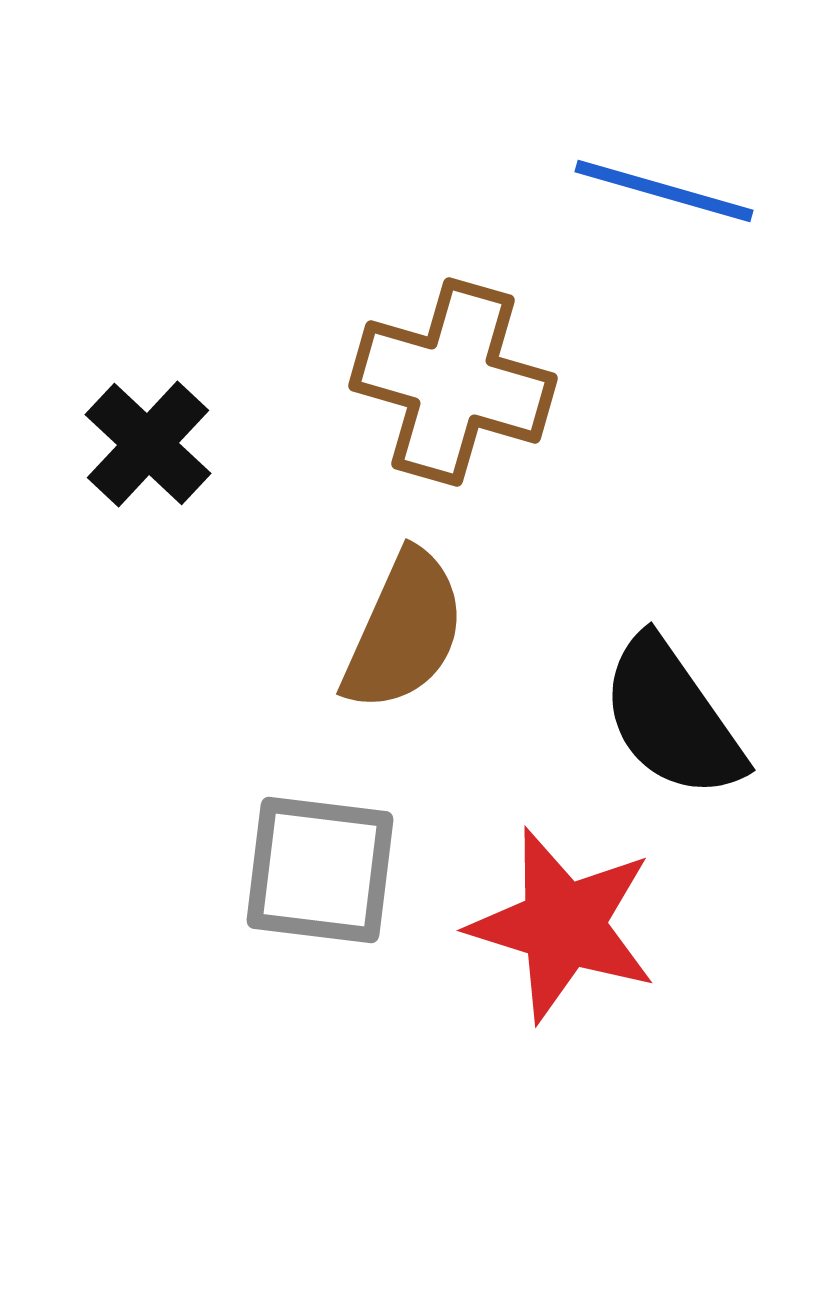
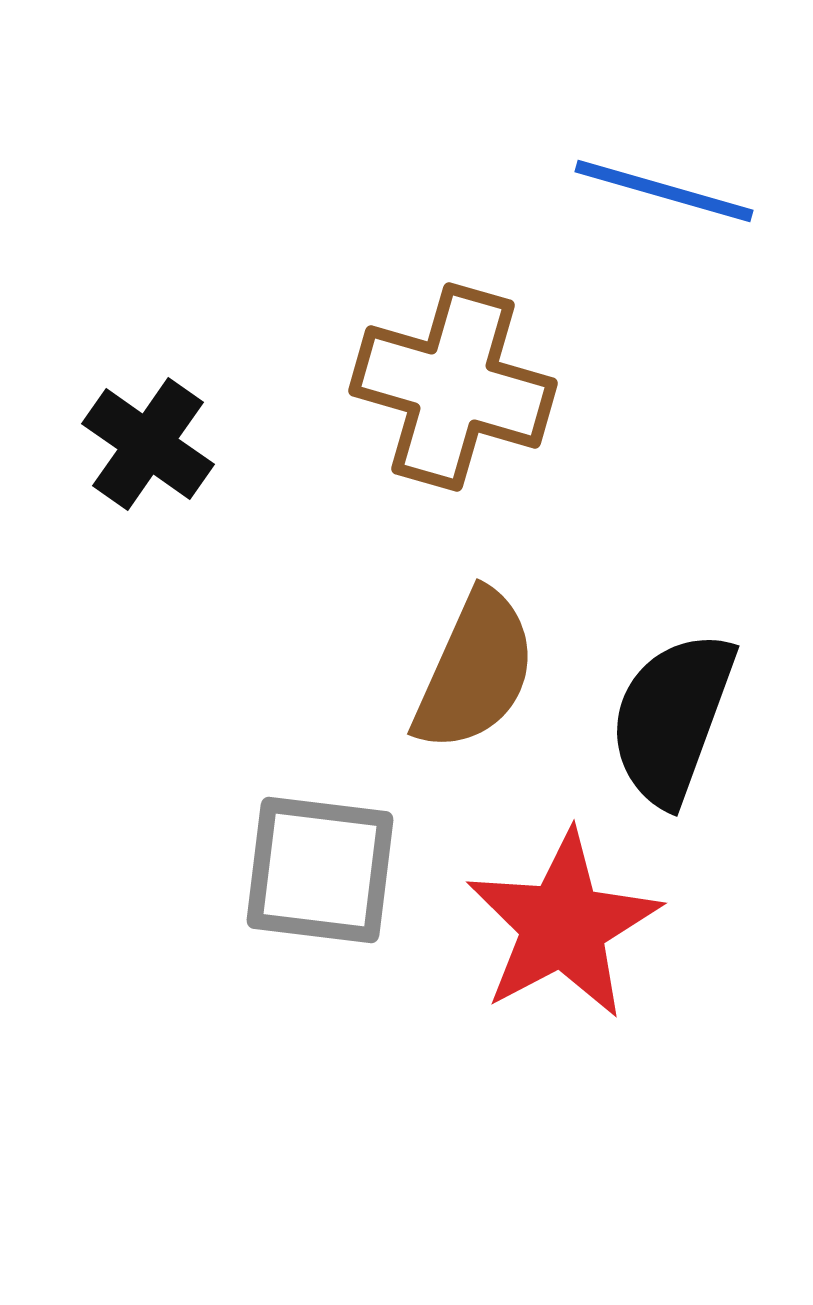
brown cross: moved 5 px down
black cross: rotated 8 degrees counterclockwise
brown semicircle: moved 71 px right, 40 px down
black semicircle: rotated 55 degrees clockwise
red star: rotated 27 degrees clockwise
